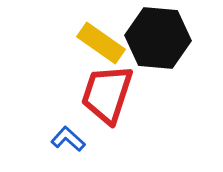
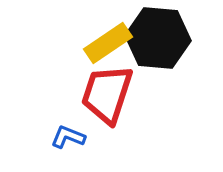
yellow rectangle: moved 7 px right; rotated 69 degrees counterclockwise
blue L-shape: moved 2 px up; rotated 20 degrees counterclockwise
